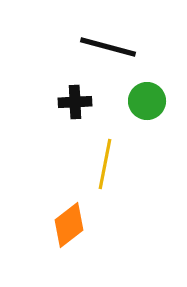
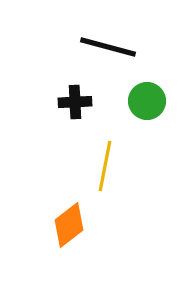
yellow line: moved 2 px down
